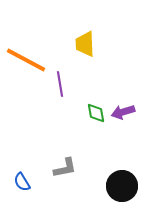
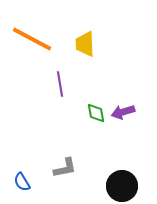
orange line: moved 6 px right, 21 px up
